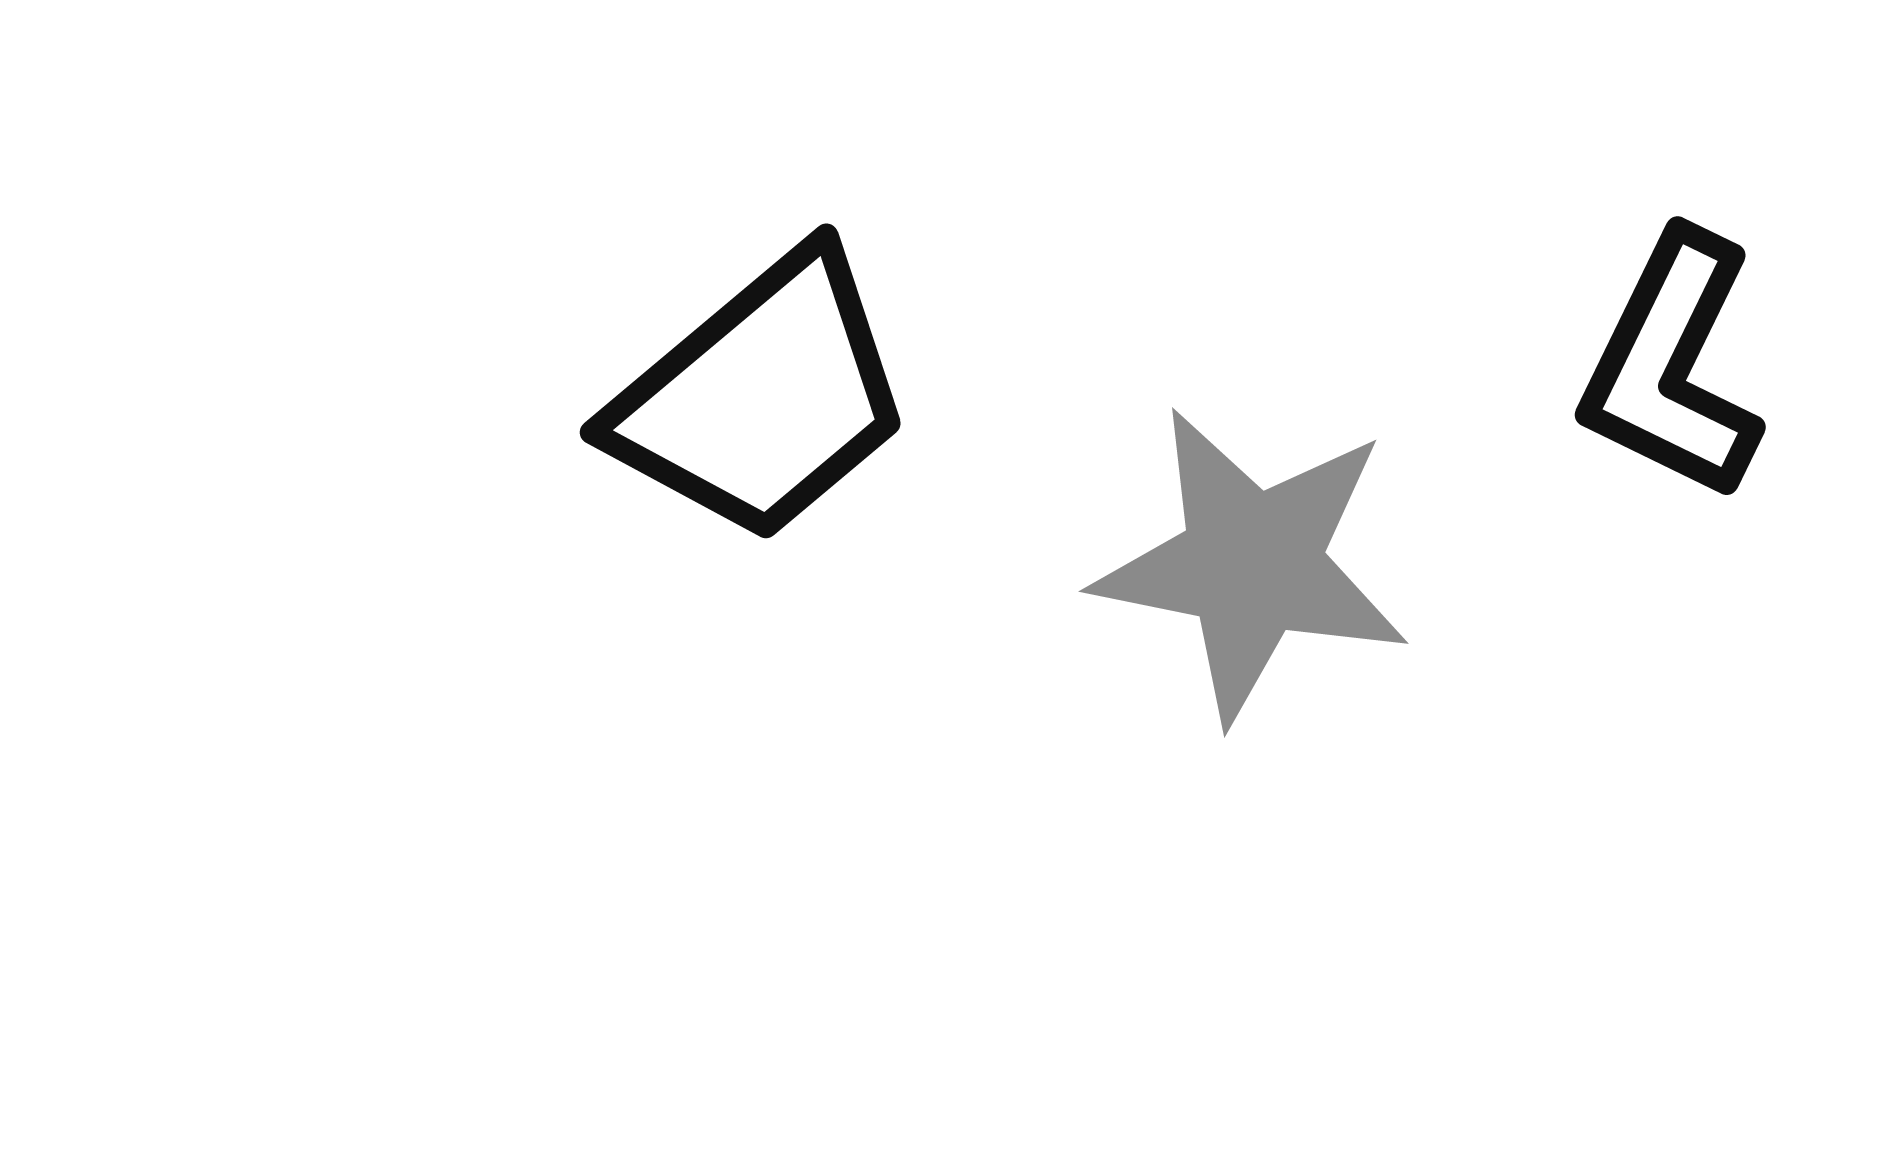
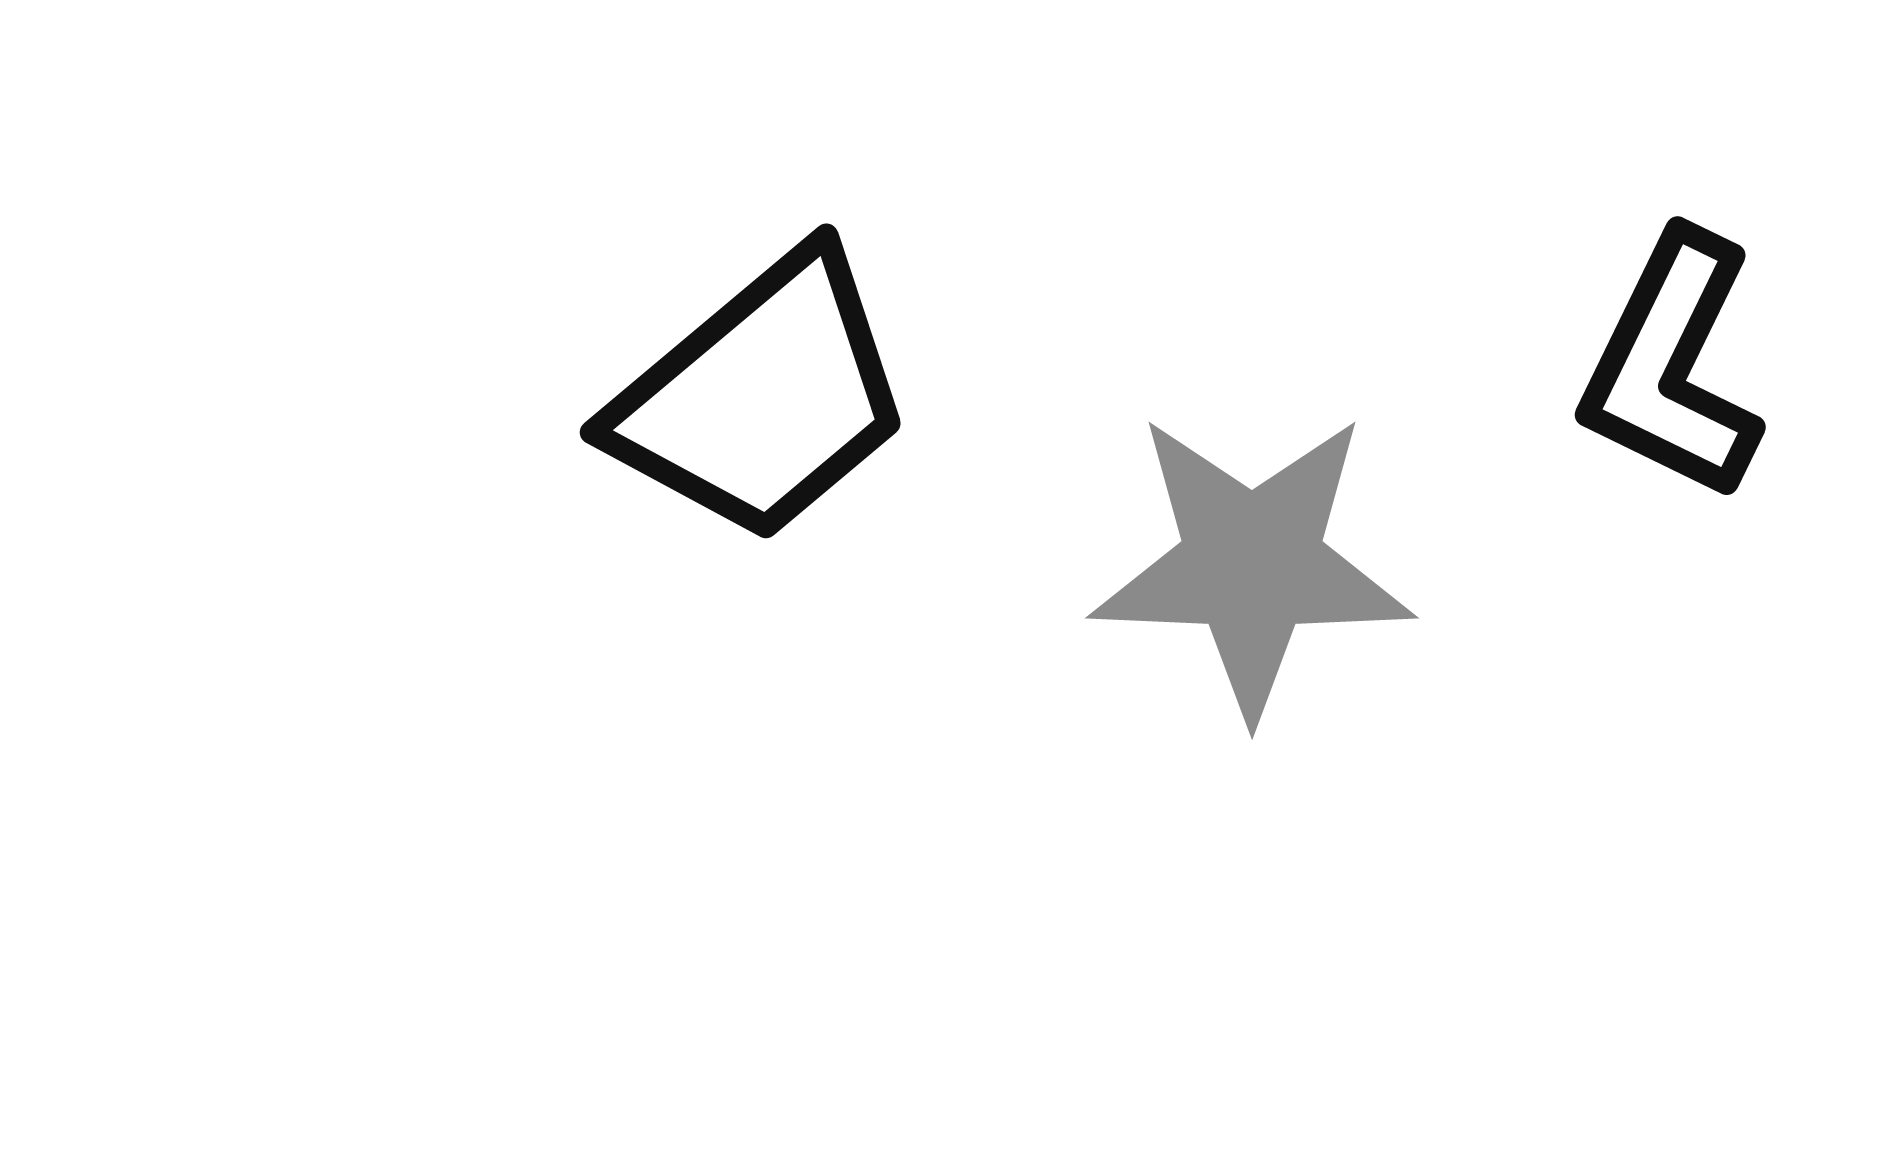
gray star: rotated 9 degrees counterclockwise
